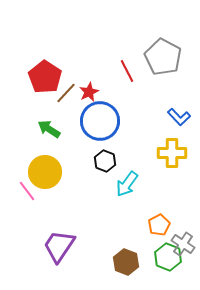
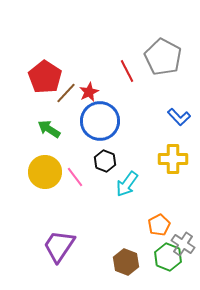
yellow cross: moved 1 px right, 6 px down
pink line: moved 48 px right, 14 px up
